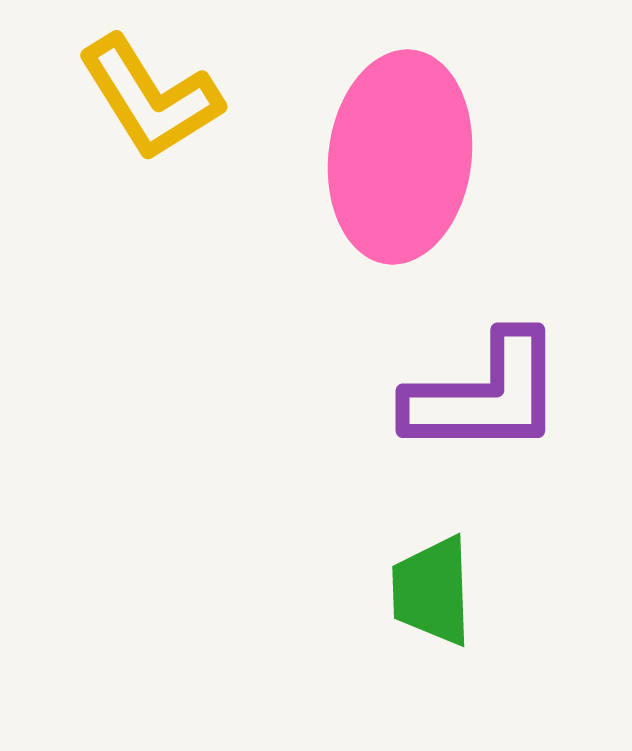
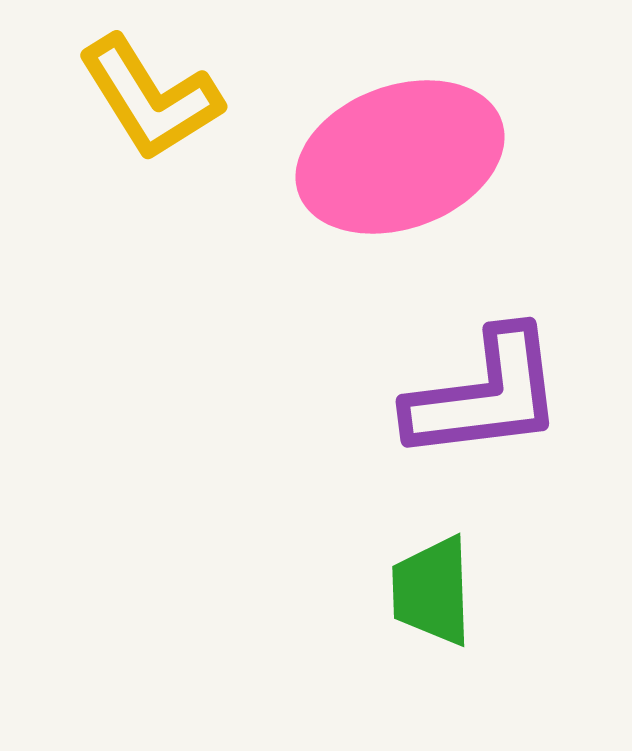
pink ellipse: rotated 63 degrees clockwise
purple L-shape: rotated 7 degrees counterclockwise
